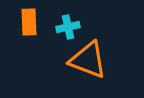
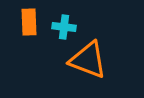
cyan cross: moved 4 px left; rotated 20 degrees clockwise
